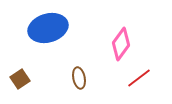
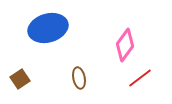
pink diamond: moved 4 px right, 1 px down
red line: moved 1 px right
